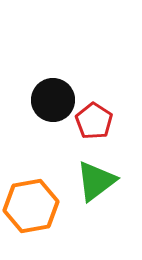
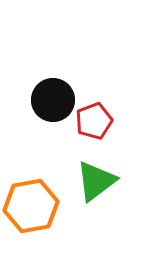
red pentagon: rotated 18 degrees clockwise
